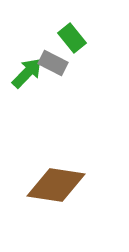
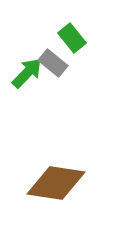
gray rectangle: rotated 12 degrees clockwise
brown diamond: moved 2 px up
